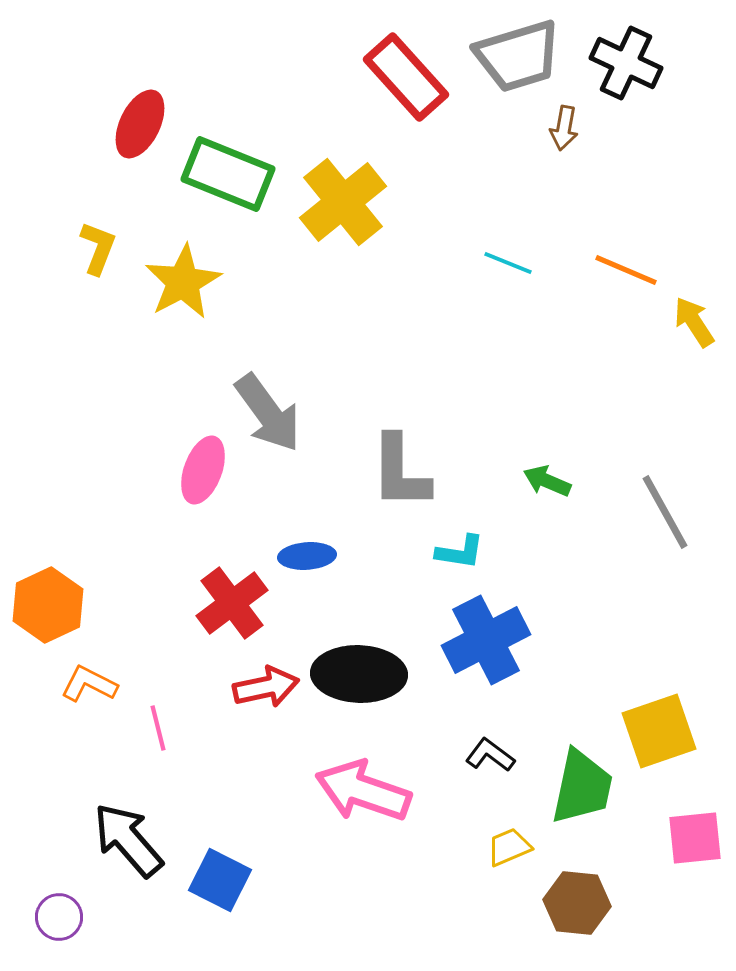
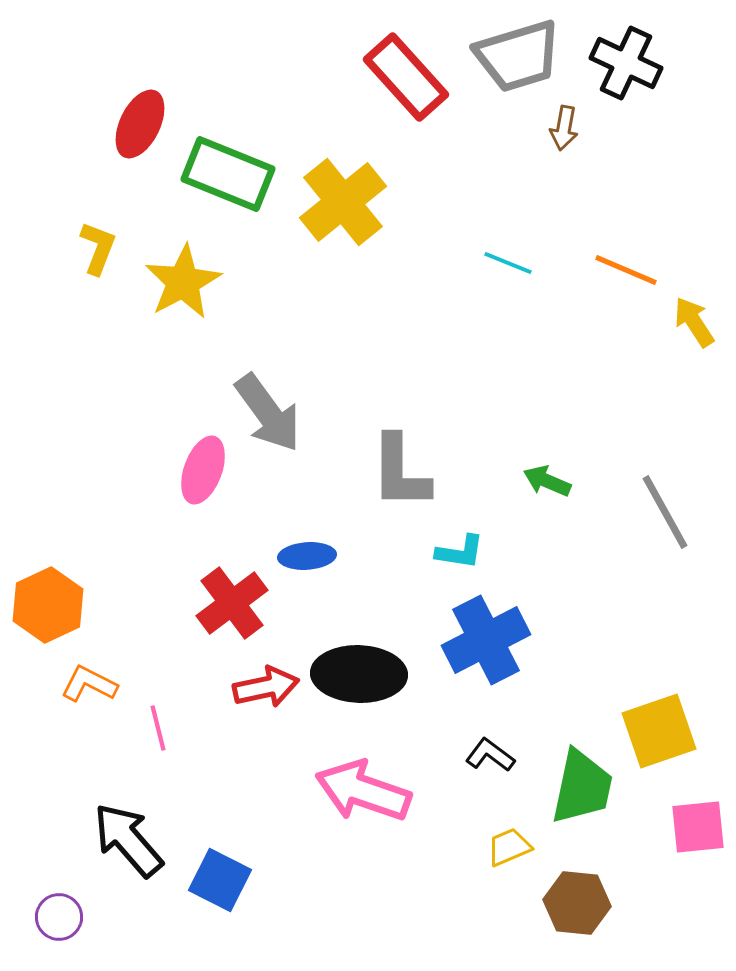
pink square: moved 3 px right, 11 px up
